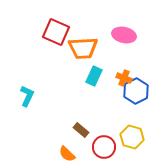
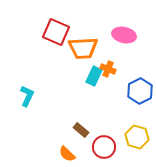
orange cross: moved 16 px left, 9 px up
blue hexagon: moved 4 px right
yellow hexagon: moved 5 px right
